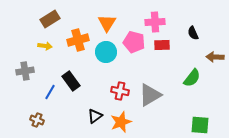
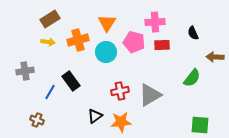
yellow arrow: moved 3 px right, 4 px up
red cross: rotated 24 degrees counterclockwise
orange star: rotated 15 degrees clockwise
